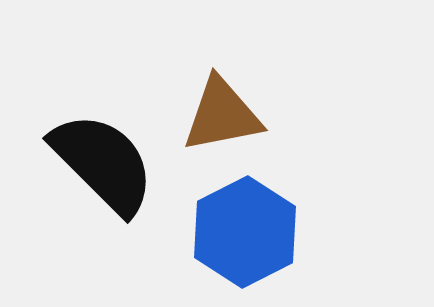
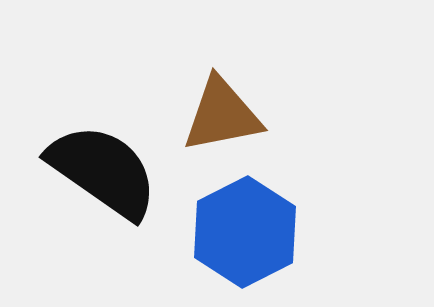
black semicircle: moved 8 px down; rotated 10 degrees counterclockwise
